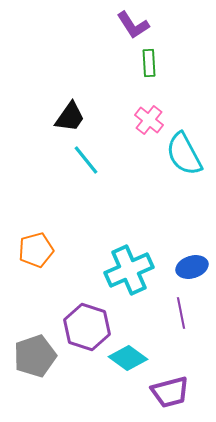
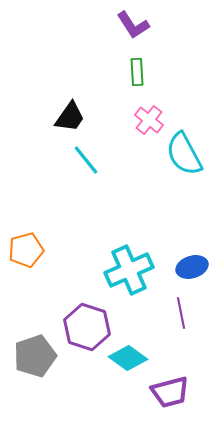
green rectangle: moved 12 px left, 9 px down
orange pentagon: moved 10 px left
